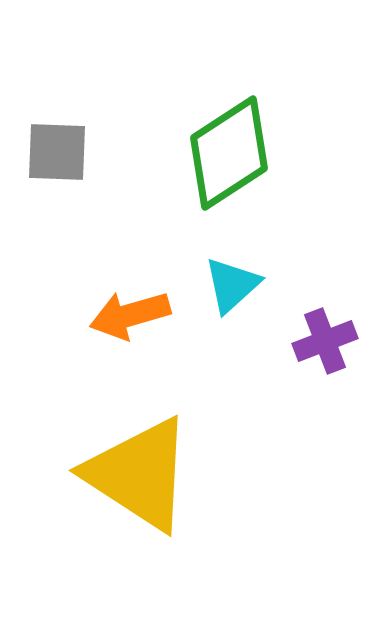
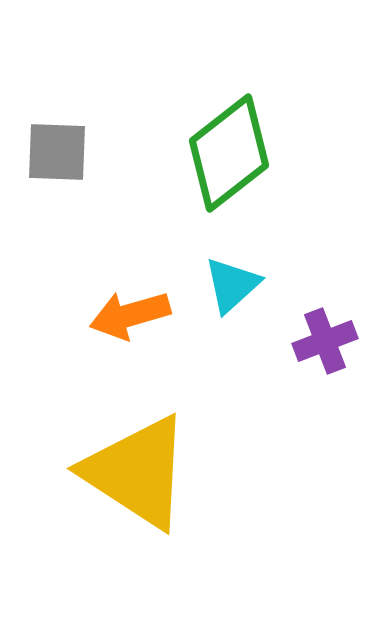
green diamond: rotated 5 degrees counterclockwise
yellow triangle: moved 2 px left, 2 px up
